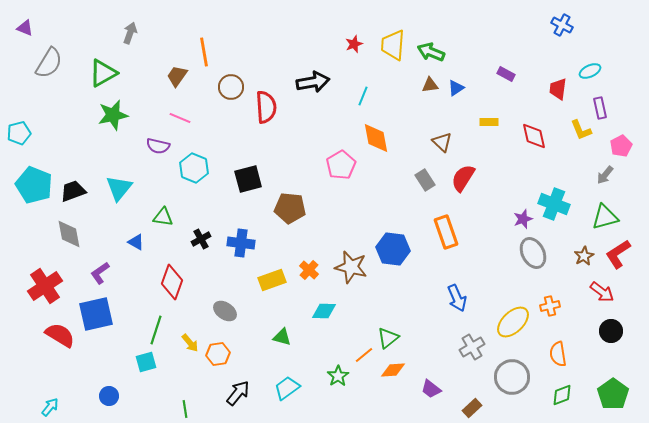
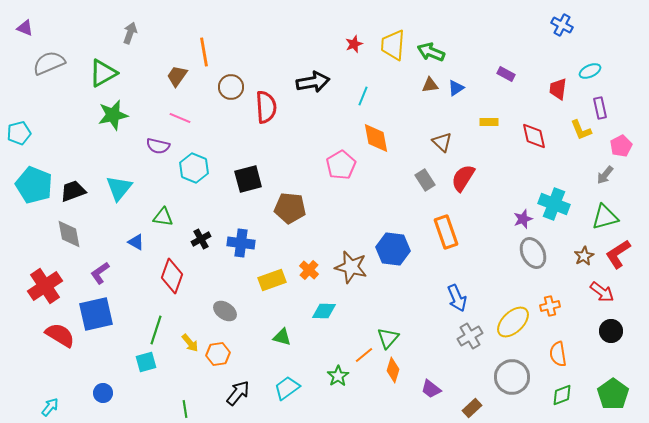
gray semicircle at (49, 63): rotated 144 degrees counterclockwise
red diamond at (172, 282): moved 6 px up
green triangle at (388, 338): rotated 10 degrees counterclockwise
gray cross at (472, 347): moved 2 px left, 11 px up
orange diamond at (393, 370): rotated 70 degrees counterclockwise
blue circle at (109, 396): moved 6 px left, 3 px up
